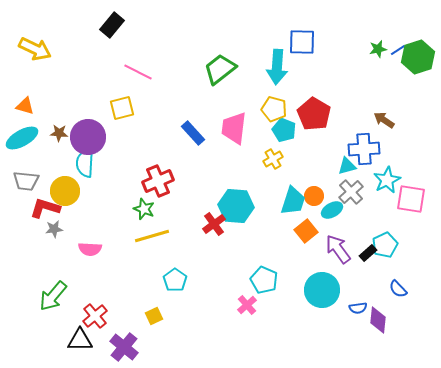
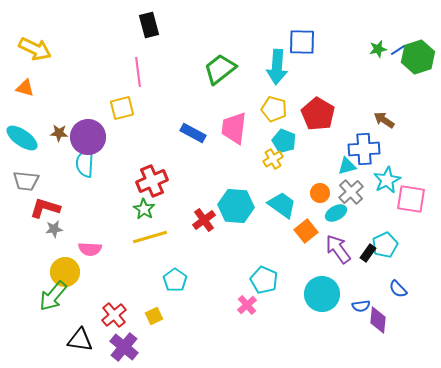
black rectangle at (112, 25): moved 37 px right; rotated 55 degrees counterclockwise
pink line at (138, 72): rotated 56 degrees clockwise
orange triangle at (25, 106): moved 18 px up
red pentagon at (314, 114): moved 4 px right
cyan pentagon at (284, 130): moved 11 px down
blue rectangle at (193, 133): rotated 20 degrees counterclockwise
cyan ellipse at (22, 138): rotated 64 degrees clockwise
red cross at (158, 181): moved 6 px left
yellow circle at (65, 191): moved 81 px down
orange circle at (314, 196): moved 6 px right, 3 px up
cyan trapezoid at (293, 201): moved 11 px left, 4 px down; rotated 72 degrees counterclockwise
green star at (144, 209): rotated 10 degrees clockwise
cyan ellipse at (332, 210): moved 4 px right, 3 px down
red cross at (214, 224): moved 10 px left, 4 px up
yellow line at (152, 236): moved 2 px left, 1 px down
black rectangle at (368, 253): rotated 12 degrees counterclockwise
cyan circle at (322, 290): moved 4 px down
blue semicircle at (358, 308): moved 3 px right, 2 px up
red cross at (95, 316): moved 19 px right, 1 px up
black triangle at (80, 340): rotated 8 degrees clockwise
